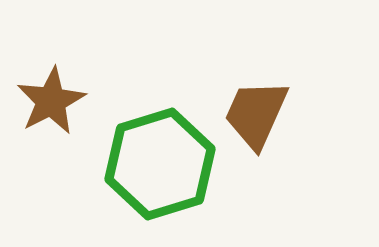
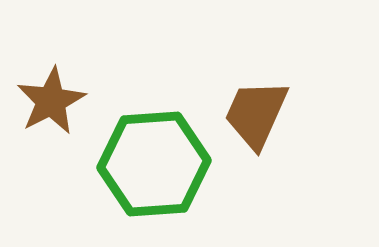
green hexagon: moved 6 px left; rotated 13 degrees clockwise
